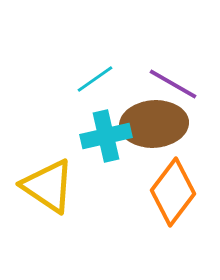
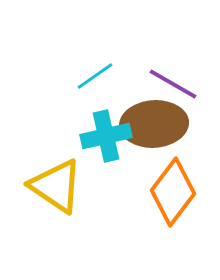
cyan line: moved 3 px up
yellow triangle: moved 8 px right
